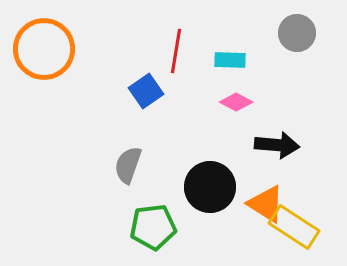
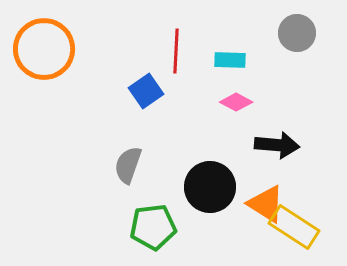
red line: rotated 6 degrees counterclockwise
